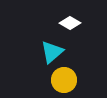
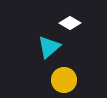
cyan triangle: moved 3 px left, 5 px up
